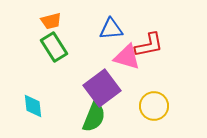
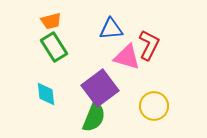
red L-shape: rotated 52 degrees counterclockwise
purple square: moved 2 px left
cyan diamond: moved 13 px right, 12 px up
